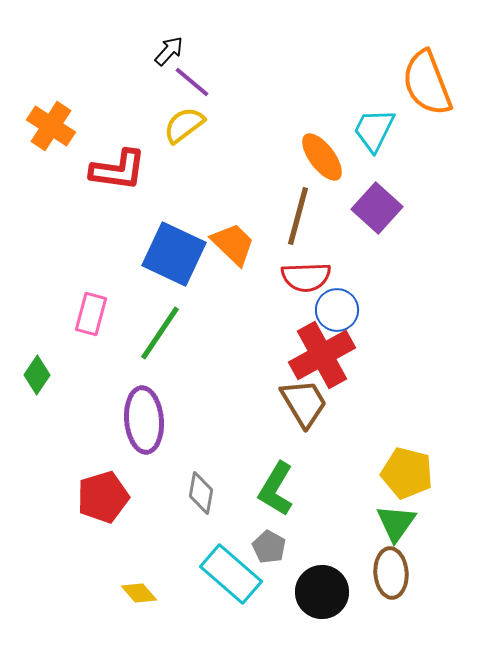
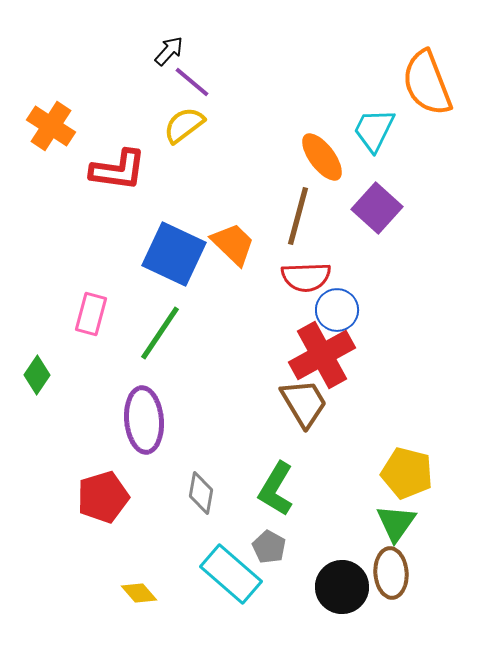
black circle: moved 20 px right, 5 px up
